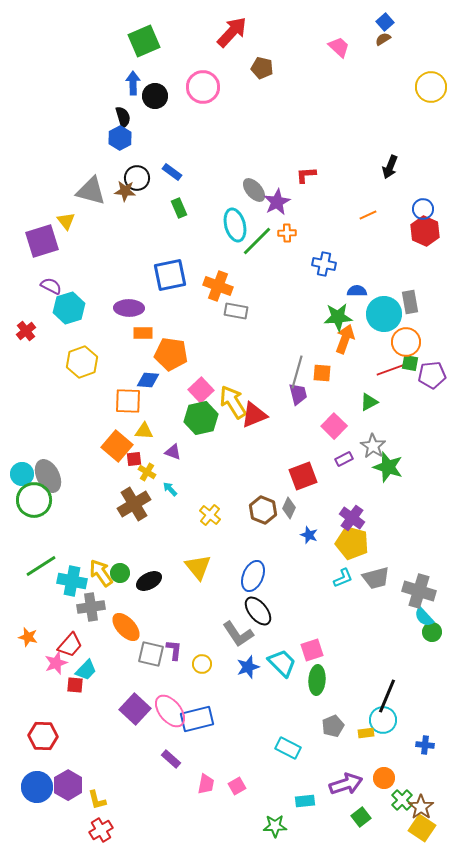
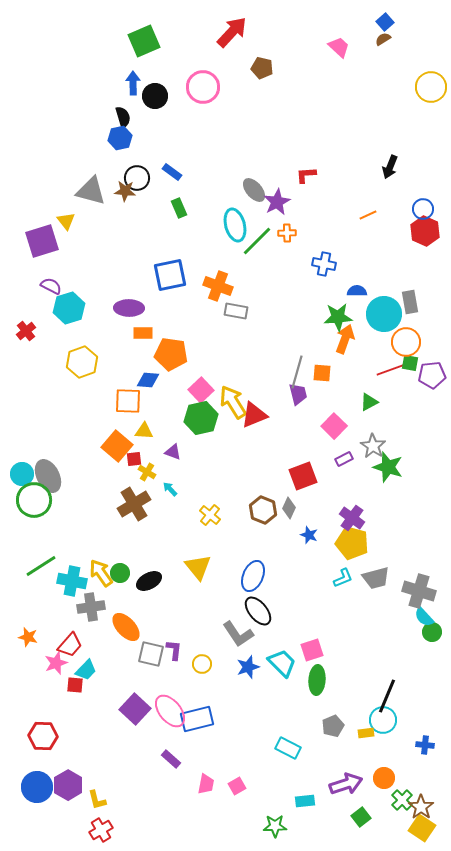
blue hexagon at (120, 138): rotated 15 degrees clockwise
